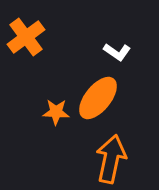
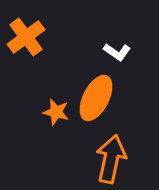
orange ellipse: moved 2 px left; rotated 12 degrees counterclockwise
orange star: rotated 12 degrees clockwise
